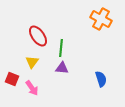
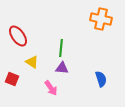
orange cross: rotated 15 degrees counterclockwise
red ellipse: moved 20 px left
yellow triangle: rotated 32 degrees counterclockwise
pink arrow: moved 19 px right
